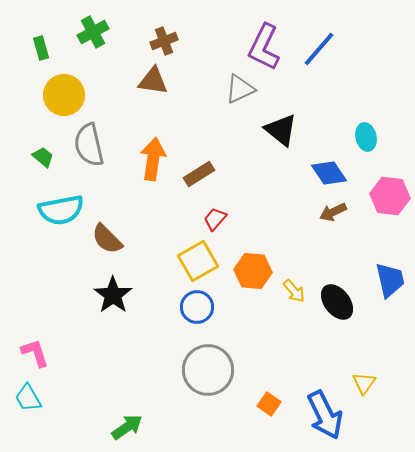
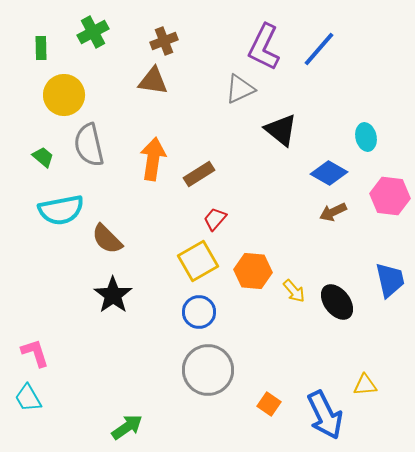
green rectangle: rotated 15 degrees clockwise
blue diamond: rotated 27 degrees counterclockwise
blue circle: moved 2 px right, 5 px down
yellow triangle: moved 1 px right, 2 px down; rotated 50 degrees clockwise
